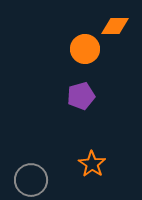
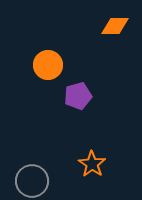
orange circle: moved 37 px left, 16 px down
purple pentagon: moved 3 px left
gray circle: moved 1 px right, 1 px down
